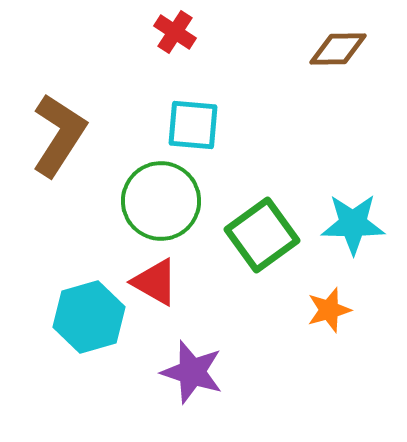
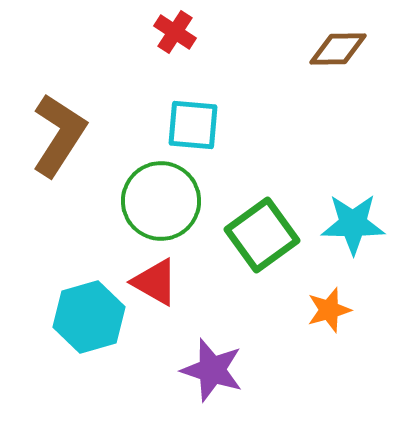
purple star: moved 20 px right, 2 px up
